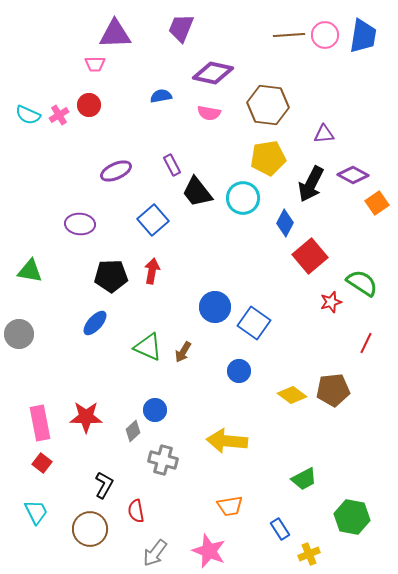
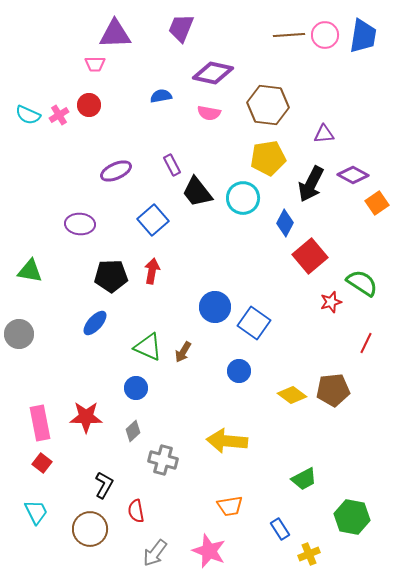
blue circle at (155, 410): moved 19 px left, 22 px up
